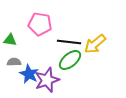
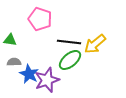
pink pentagon: moved 5 px up; rotated 10 degrees clockwise
